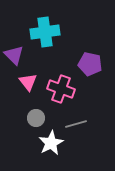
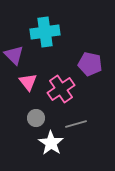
pink cross: rotated 36 degrees clockwise
white star: rotated 10 degrees counterclockwise
